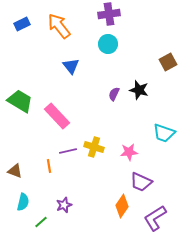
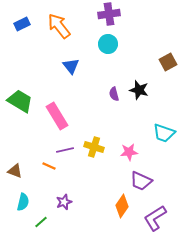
purple semicircle: rotated 40 degrees counterclockwise
pink rectangle: rotated 12 degrees clockwise
purple line: moved 3 px left, 1 px up
orange line: rotated 56 degrees counterclockwise
purple trapezoid: moved 1 px up
purple star: moved 3 px up
